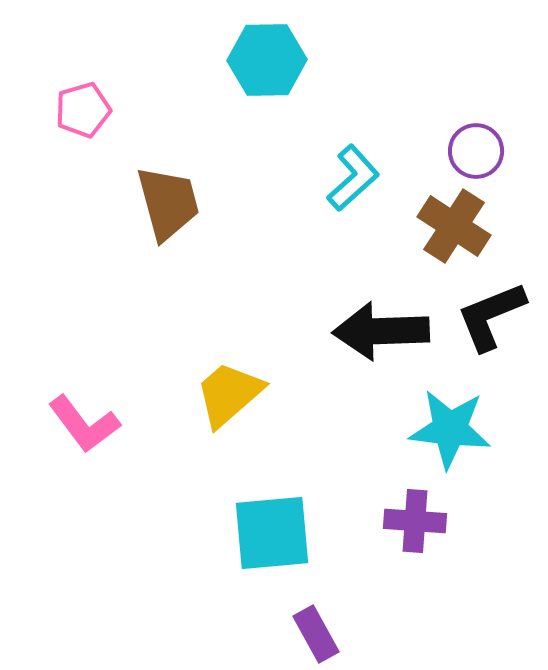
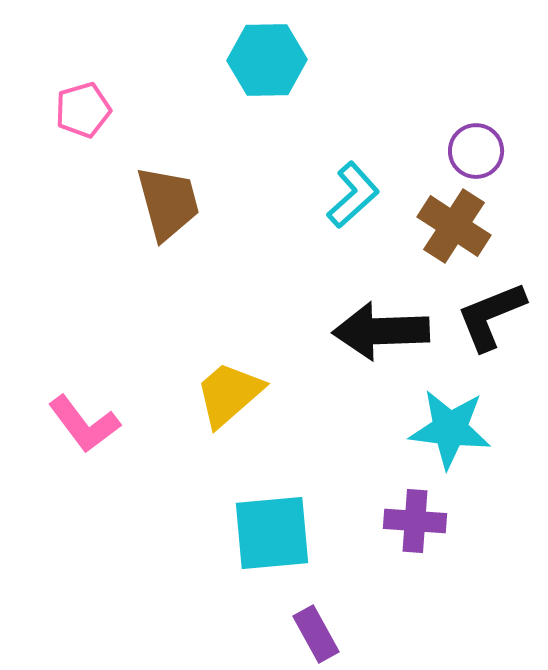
cyan L-shape: moved 17 px down
